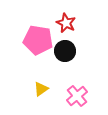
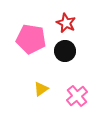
pink pentagon: moved 7 px left, 1 px up
